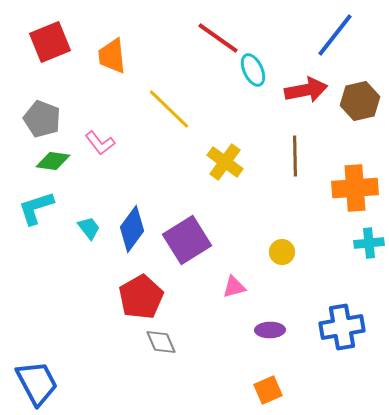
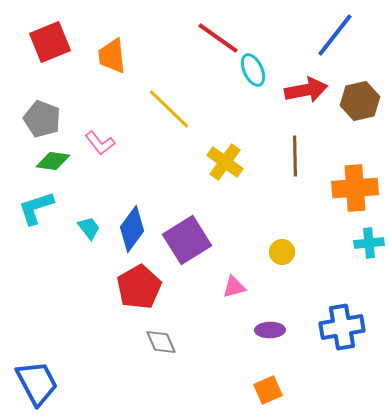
red pentagon: moved 2 px left, 10 px up
